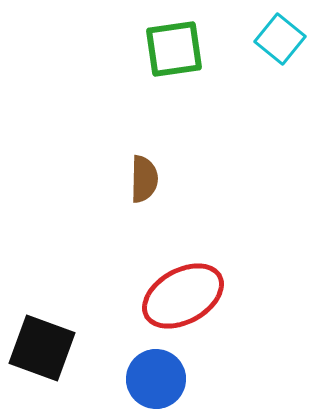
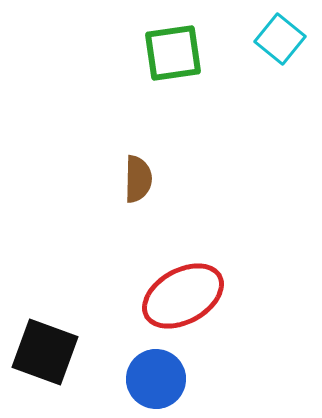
green square: moved 1 px left, 4 px down
brown semicircle: moved 6 px left
black square: moved 3 px right, 4 px down
